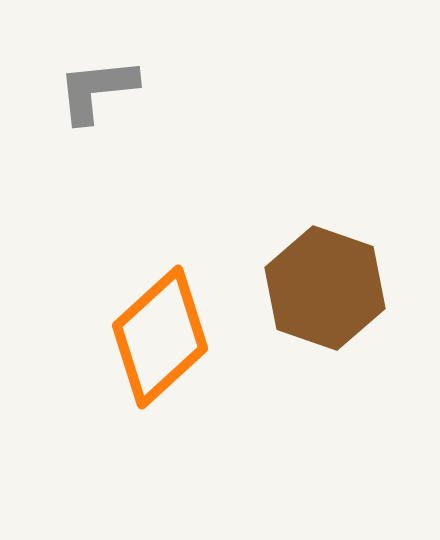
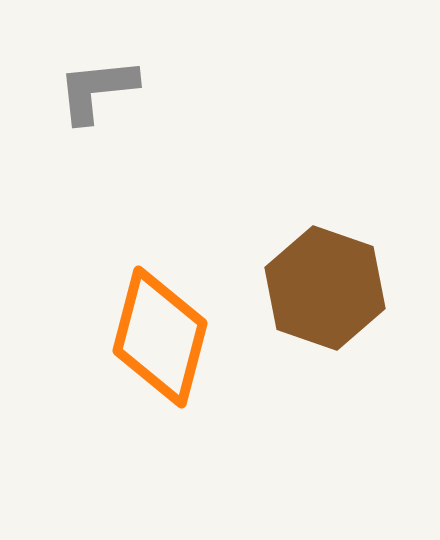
orange diamond: rotated 33 degrees counterclockwise
